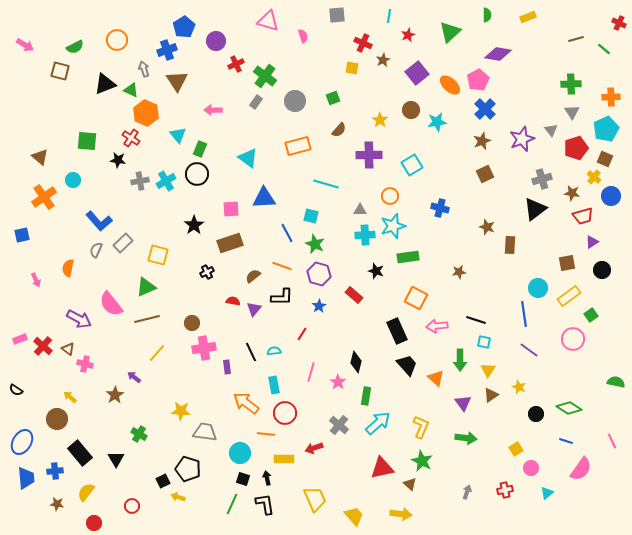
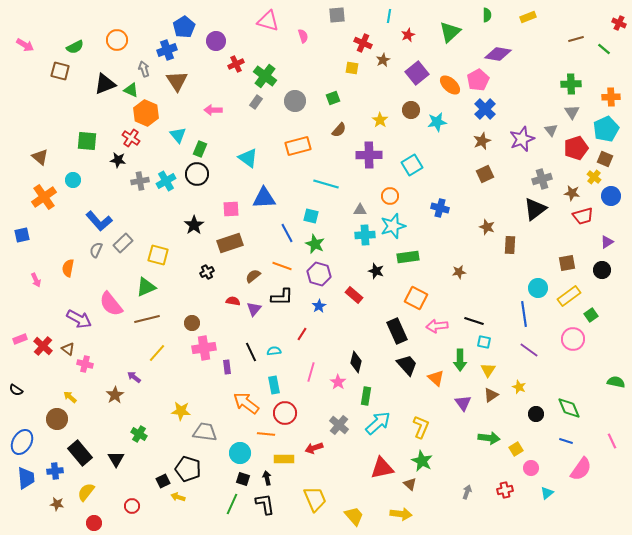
purple triangle at (592, 242): moved 15 px right
black line at (476, 320): moved 2 px left, 1 px down
green diamond at (569, 408): rotated 35 degrees clockwise
green arrow at (466, 438): moved 23 px right
